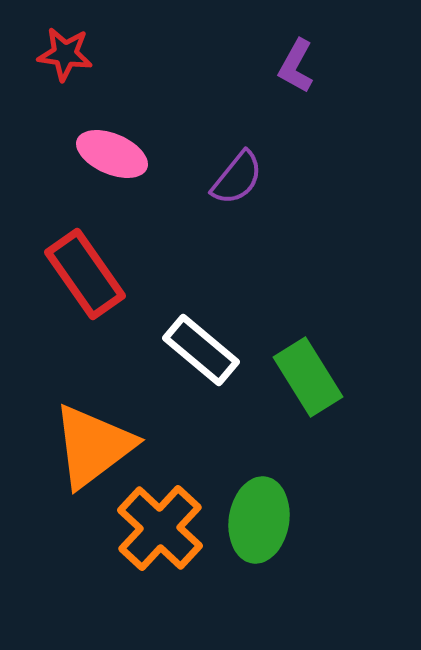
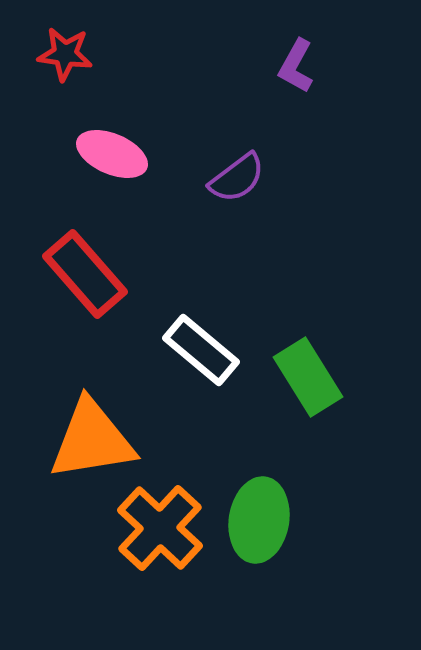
purple semicircle: rotated 14 degrees clockwise
red rectangle: rotated 6 degrees counterclockwise
orange triangle: moved 1 px left, 6 px up; rotated 28 degrees clockwise
